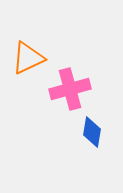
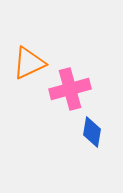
orange triangle: moved 1 px right, 5 px down
